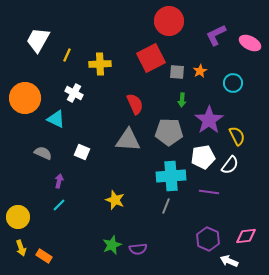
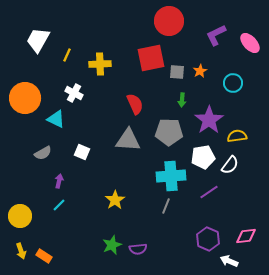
pink ellipse: rotated 20 degrees clockwise
red square: rotated 16 degrees clockwise
yellow semicircle: rotated 72 degrees counterclockwise
gray semicircle: rotated 126 degrees clockwise
purple line: rotated 42 degrees counterclockwise
yellow star: rotated 18 degrees clockwise
yellow circle: moved 2 px right, 1 px up
yellow arrow: moved 3 px down
